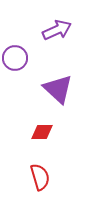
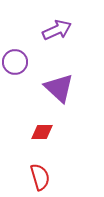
purple circle: moved 4 px down
purple triangle: moved 1 px right, 1 px up
